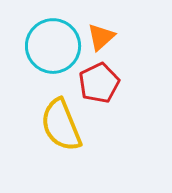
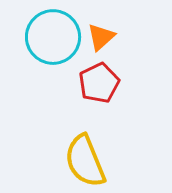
cyan circle: moved 9 px up
yellow semicircle: moved 24 px right, 36 px down
